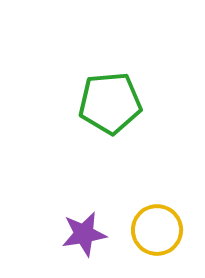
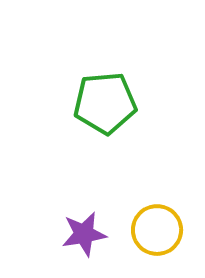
green pentagon: moved 5 px left
